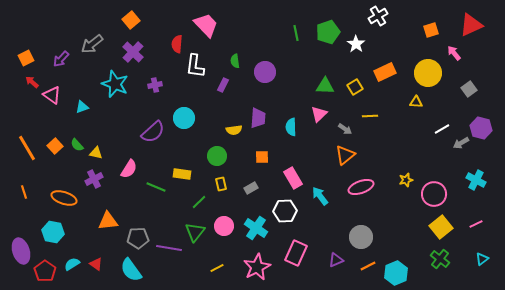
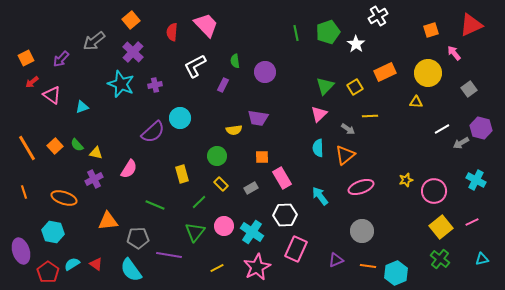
gray arrow at (92, 44): moved 2 px right, 3 px up
red semicircle at (177, 44): moved 5 px left, 12 px up
white L-shape at (195, 66): rotated 55 degrees clockwise
red arrow at (32, 82): rotated 80 degrees counterclockwise
cyan star at (115, 84): moved 6 px right
green triangle at (325, 86): rotated 48 degrees counterclockwise
cyan circle at (184, 118): moved 4 px left
purple trapezoid at (258, 118): rotated 95 degrees clockwise
cyan semicircle at (291, 127): moved 27 px right, 21 px down
gray arrow at (345, 129): moved 3 px right
yellow rectangle at (182, 174): rotated 66 degrees clockwise
pink rectangle at (293, 178): moved 11 px left
yellow rectangle at (221, 184): rotated 32 degrees counterclockwise
green line at (156, 187): moved 1 px left, 18 px down
pink circle at (434, 194): moved 3 px up
white hexagon at (285, 211): moved 4 px down
pink line at (476, 224): moved 4 px left, 2 px up
cyan cross at (256, 228): moved 4 px left, 4 px down
gray circle at (361, 237): moved 1 px right, 6 px up
purple line at (169, 248): moved 7 px down
pink rectangle at (296, 253): moved 4 px up
cyan triangle at (482, 259): rotated 24 degrees clockwise
orange line at (368, 266): rotated 35 degrees clockwise
red pentagon at (45, 271): moved 3 px right, 1 px down
